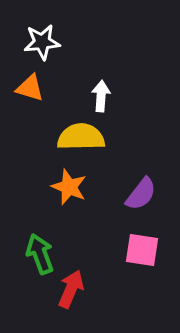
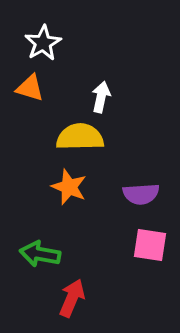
white star: moved 1 px right, 1 px down; rotated 24 degrees counterclockwise
white arrow: moved 1 px down; rotated 8 degrees clockwise
yellow semicircle: moved 1 px left
purple semicircle: rotated 48 degrees clockwise
pink square: moved 8 px right, 5 px up
green arrow: rotated 60 degrees counterclockwise
red arrow: moved 1 px right, 9 px down
